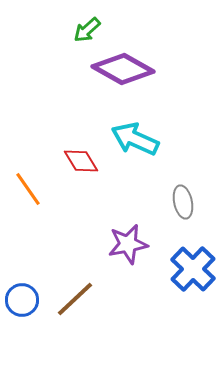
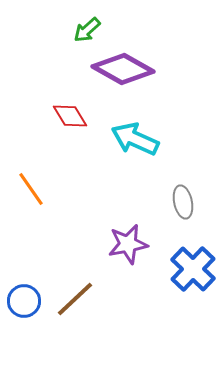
red diamond: moved 11 px left, 45 px up
orange line: moved 3 px right
blue circle: moved 2 px right, 1 px down
